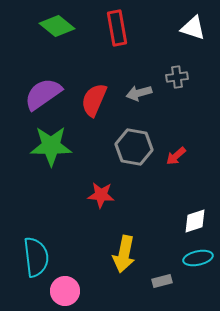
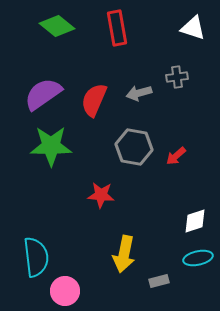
gray rectangle: moved 3 px left
